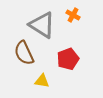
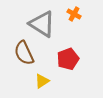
orange cross: moved 1 px right, 1 px up
gray triangle: moved 1 px up
yellow triangle: rotated 42 degrees counterclockwise
